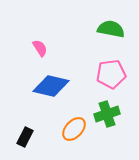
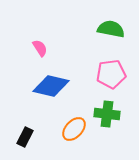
green cross: rotated 25 degrees clockwise
